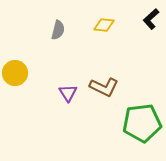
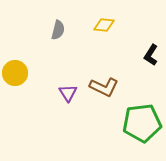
black L-shape: moved 36 px down; rotated 15 degrees counterclockwise
